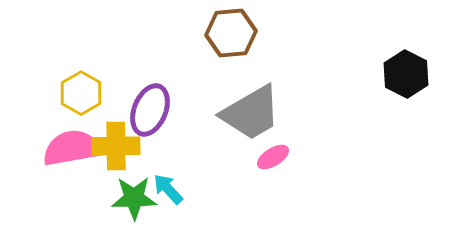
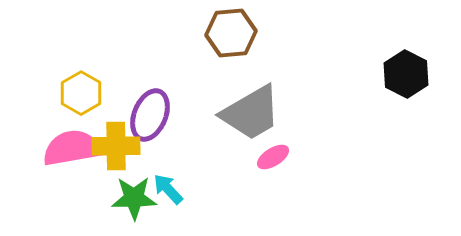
purple ellipse: moved 5 px down
